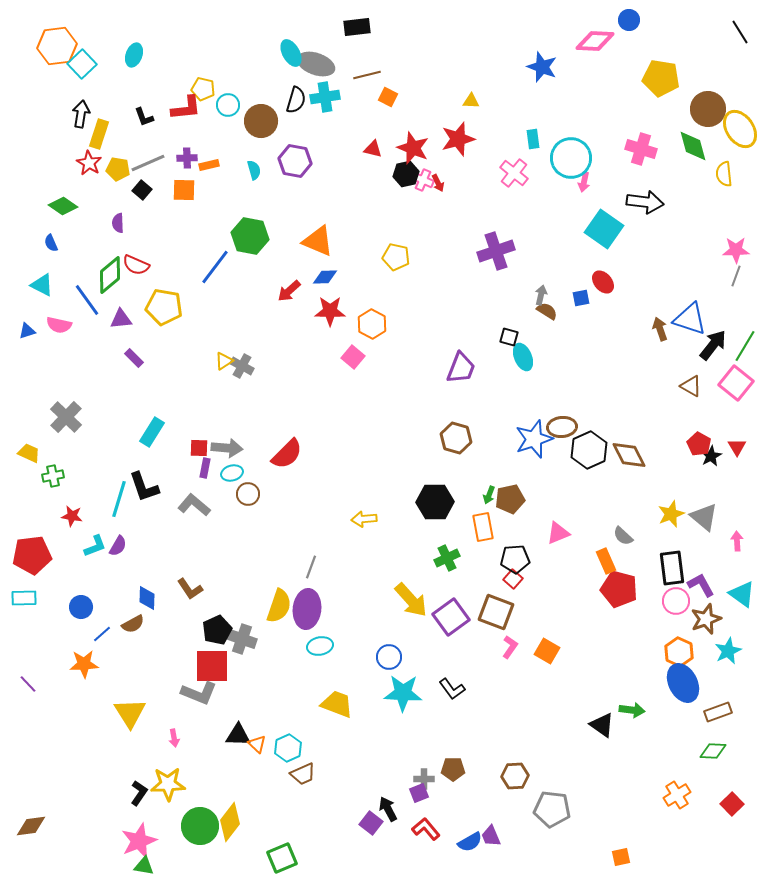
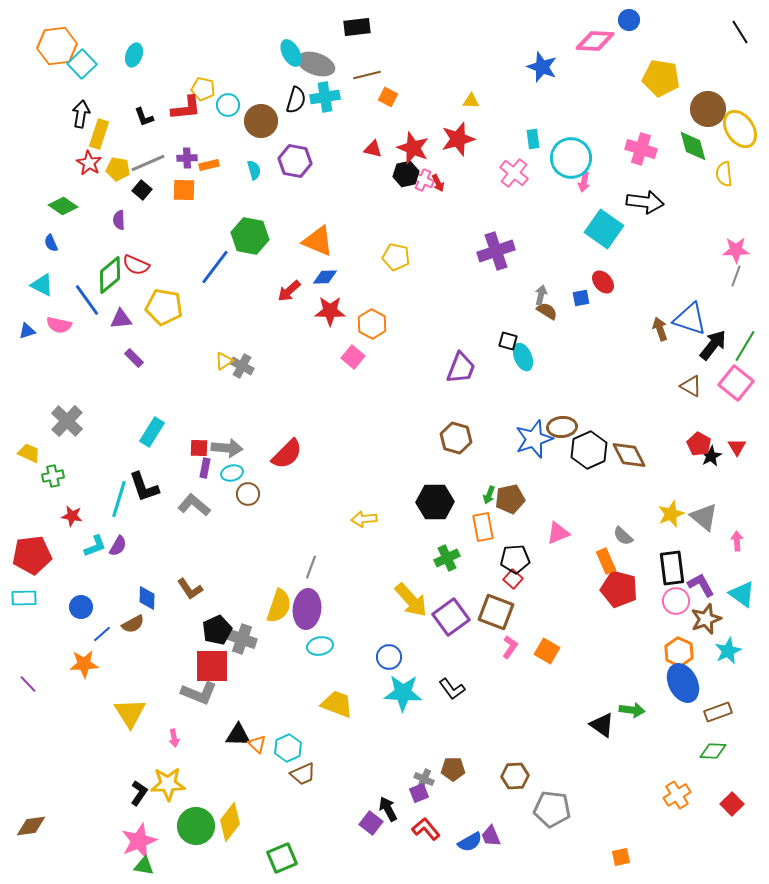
purple semicircle at (118, 223): moved 1 px right, 3 px up
black square at (509, 337): moved 1 px left, 4 px down
gray cross at (66, 417): moved 1 px right, 4 px down
gray cross at (424, 779): rotated 24 degrees clockwise
green circle at (200, 826): moved 4 px left
